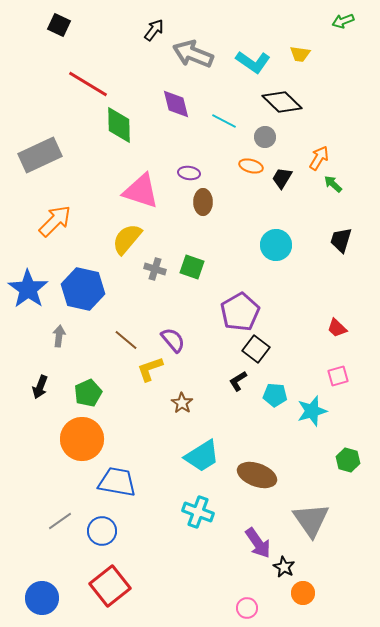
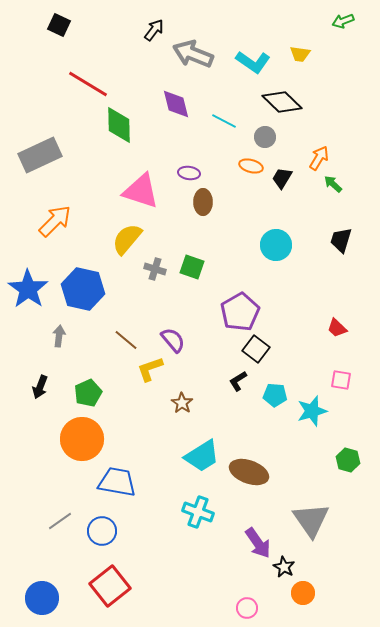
pink square at (338, 376): moved 3 px right, 4 px down; rotated 25 degrees clockwise
brown ellipse at (257, 475): moved 8 px left, 3 px up
